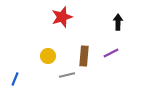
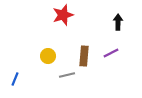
red star: moved 1 px right, 2 px up
